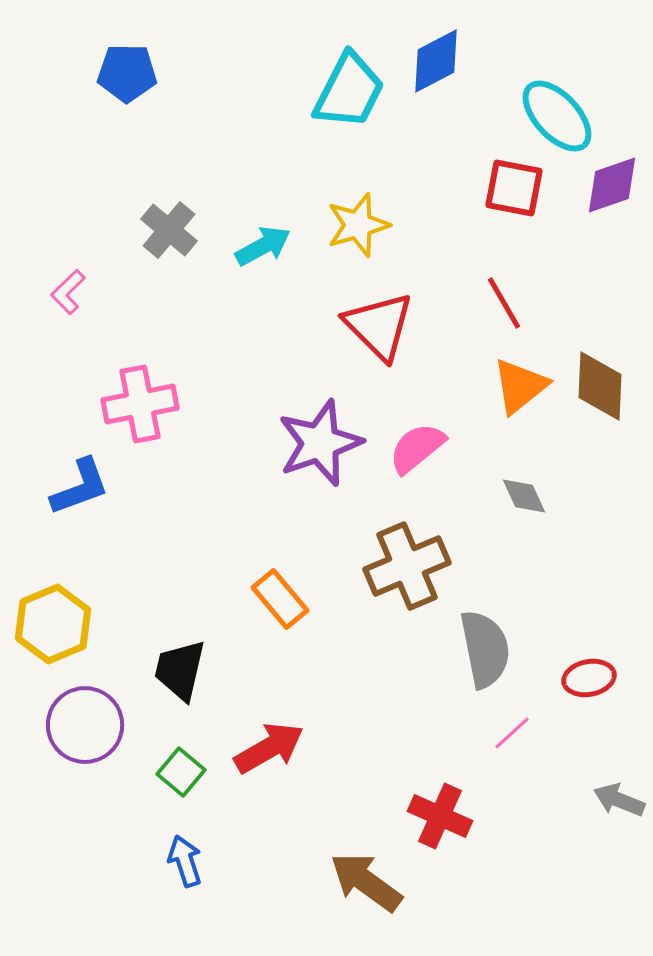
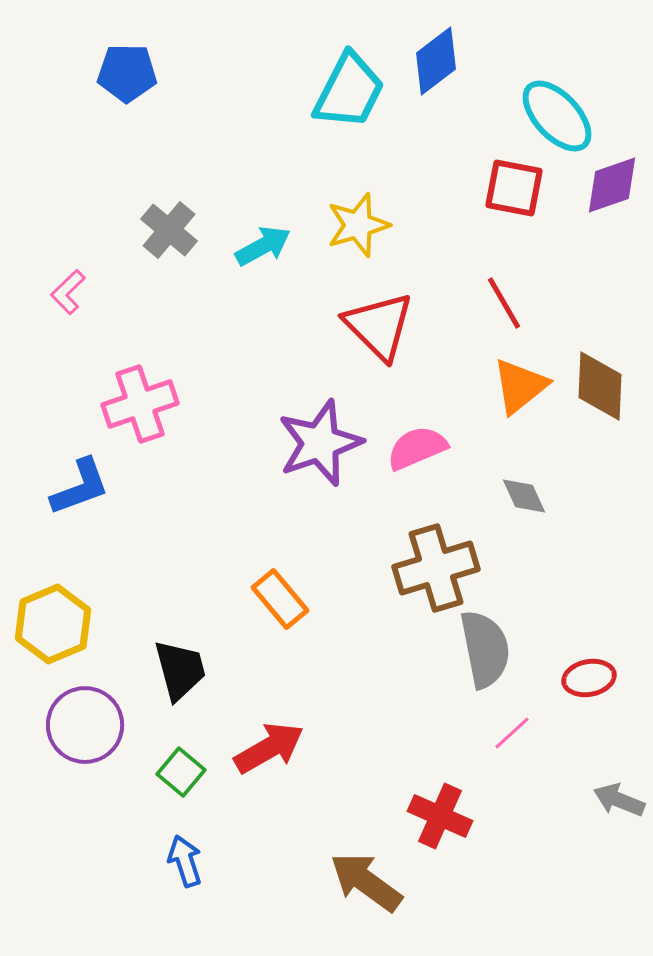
blue diamond: rotated 10 degrees counterclockwise
pink cross: rotated 8 degrees counterclockwise
pink semicircle: rotated 16 degrees clockwise
brown cross: moved 29 px right, 2 px down; rotated 6 degrees clockwise
black trapezoid: rotated 152 degrees clockwise
